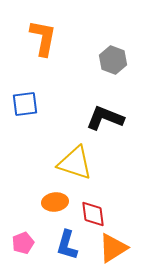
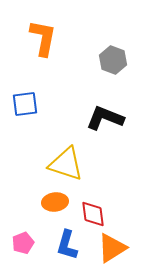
yellow triangle: moved 9 px left, 1 px down
orange triangle: moved 1 px left
